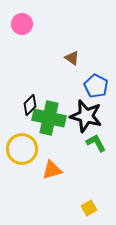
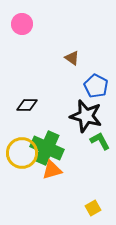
black diamond: moved 3 px left; rotated 45 degrees clockwise
green cross: moved 2 px left, 30 px down; rotated 12 degrees clockwise
green L-shape: moved 4 px right, 2 px up
yellow circle: moved 4 px down
yellow square: moved 4 px right
